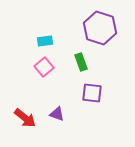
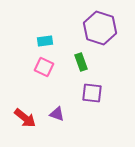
pink square: rotated 24 degrees counterclockwise
